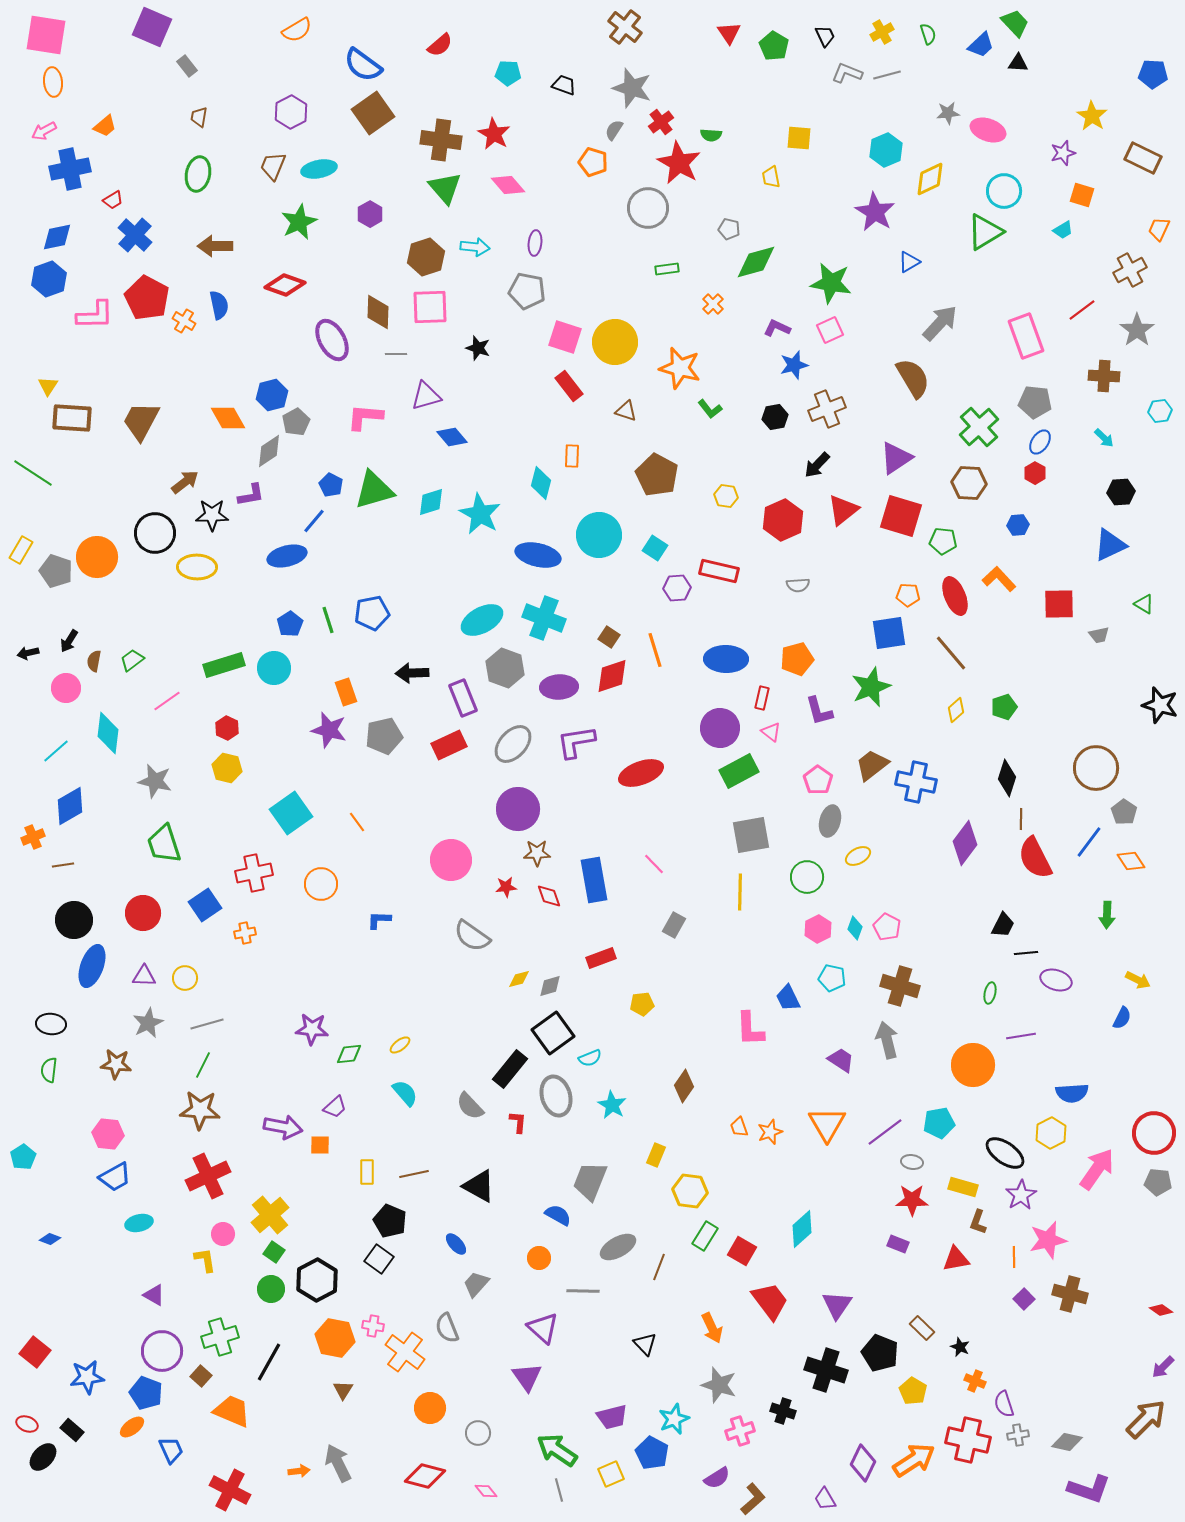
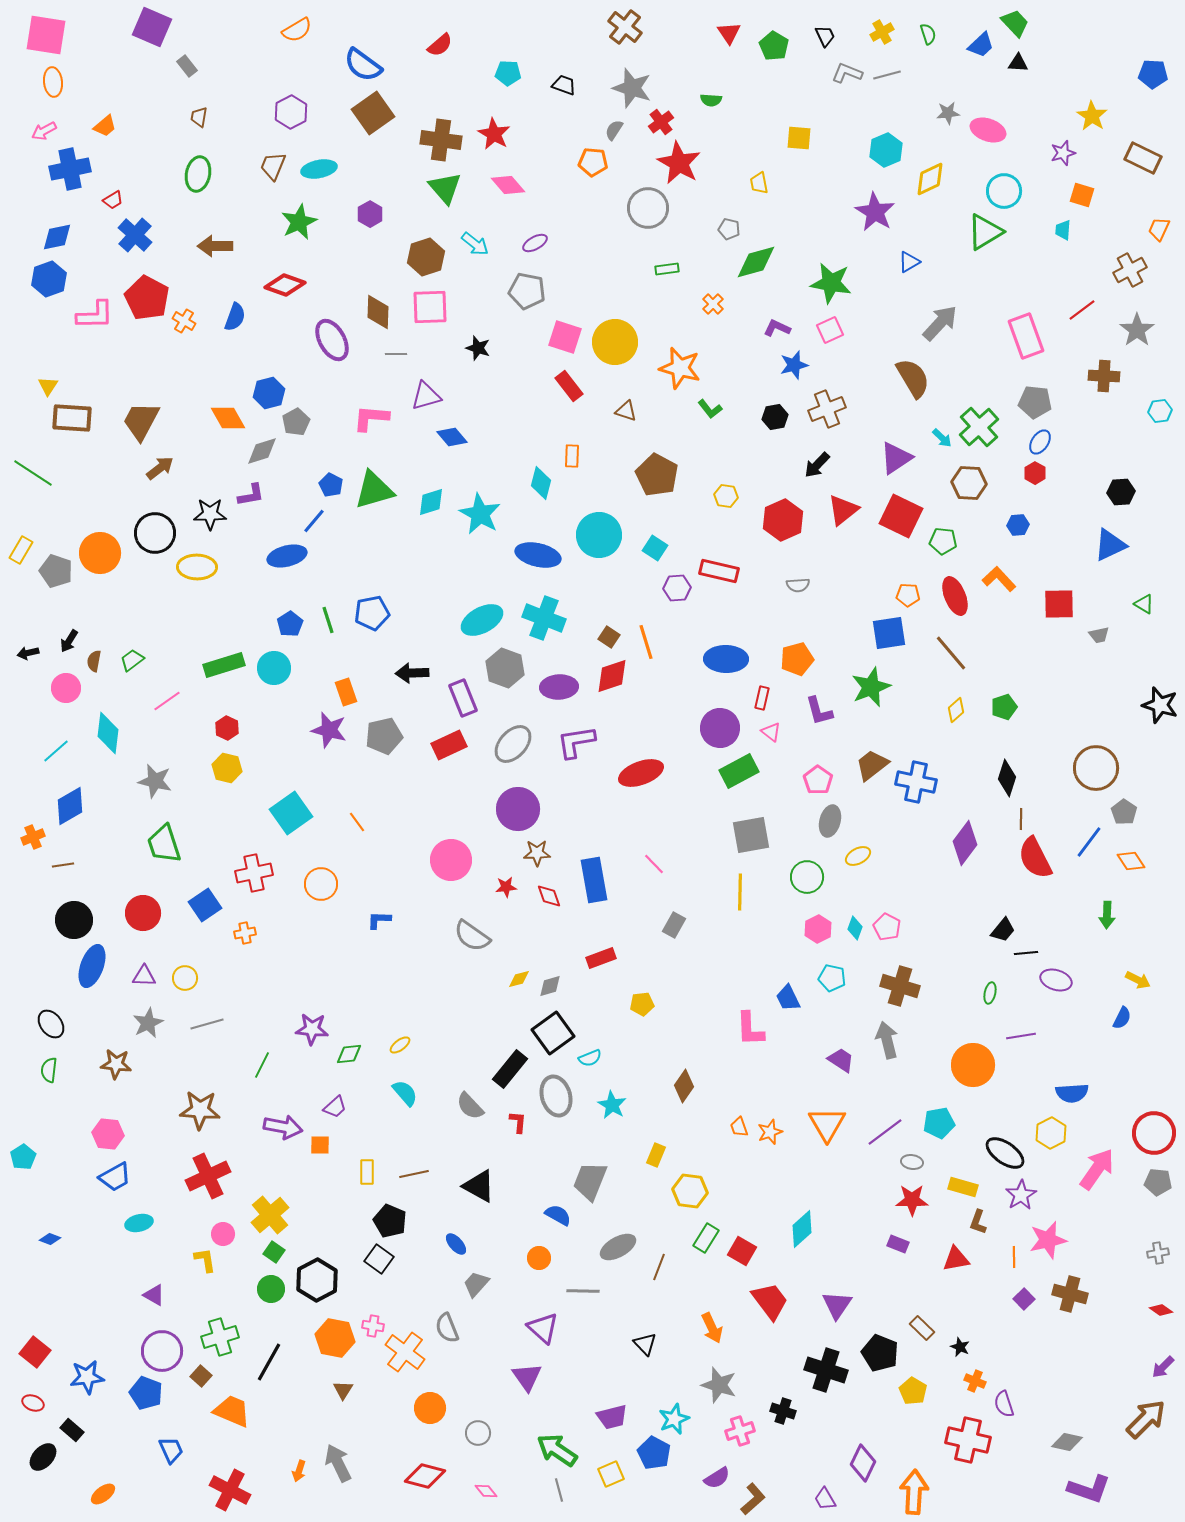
green semicircle at (711, 135): moved 35 px up
orange pentagon at (593, 162): rotated 12 degrees counterclockwise
yellow trapezoid at (771, 177): moved 12 px left, 6 px down
cyan trapezoid at (1063, 230): rotated 125 degrees clockwise
purple ellipse at (535, 243): rotated 55 degrees clockwise
cyan arrow at (475, 247): moved 3 px up; rotated 32 degrees clockwise
blue semicircle at (219, 305): moved 16 px right, 12 px down; rotated 32 degrees clockwise
blue hexagon at (272, 395): moved 3 px left, 2 px up
pink L-shape at (365, 417): moved 6 px right, 1 px down
cyan arrow at (1104, 438): moved 162 px left
gray diamond at (269, 451): moved 7 px left; rotated 16 degrees clockwise
brown arrow at (185, 482): moved 25 px left, 14 px up
black star at (212, 515): moved 2 px left, 1 px up
red square at (901, 516): rotated 9 degrees clockwise
orange circle at (97, 557): moved 3 px right, 4 px up
orange line at (655, 650): moved 9 px left, 8 px up
black trapezoid at (1003, 925): moved 5 px down; rotated 12 degrees clockwise
black ellipse at (51, 1024): rotated 48 degrees clockwise
green line at (203, 1065): moved 59 px right
green rectangle at (705, 1236): moved 1 px right, 2 px down
red ellipse at (27, 1424): moved 6 px right, 21 px up
orange ellipse at (132, 1427): moved 29 px left, 67 px down
gray cross at (1018, 1435): moved 140 px right, 182 px up
blue pentagon at (652, 1453): moved 2 px right
orange arrow at (914, 1460): moved 32 px down; rotated 54 degrees counterclockwise
orange arrow at (299, 1471): rotated 115 degrees clockwise
